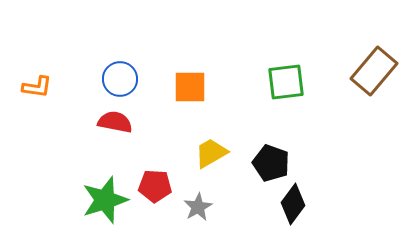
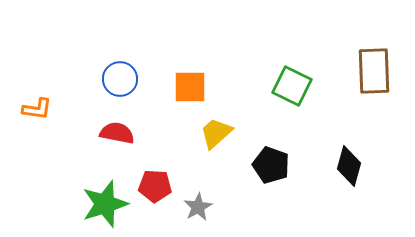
brown rectangle: rotated 42 degrees counterclockwise
green square: moved 6 px right, 4 px down; rotated 33 degrees clockwise
orange L-shape: moved 22 px down
red semicircle: moved 2 px right, 11 px down
yellow trapezoid: moved 5 px right, 20 px up; rotated 12 degrees counterclockwise
black pentagon: moved 2 px down
green star: moved 4 px down
black diamond: moved 56 px right, 38 px up; rotated 21 degrees counterclockwise
